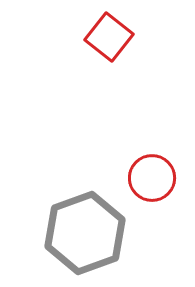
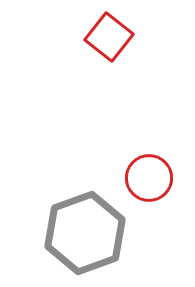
red circle: moved 3 px left
